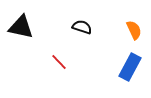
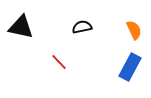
black semicircle: rotated 30 degrees counterclockwise
